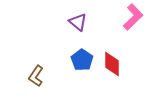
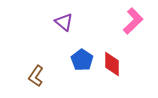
pink L-shape: moved 4 px down
purple triangle: moved 14 px left
